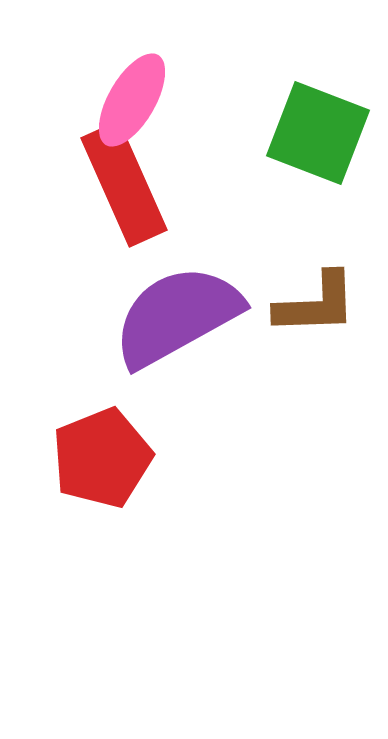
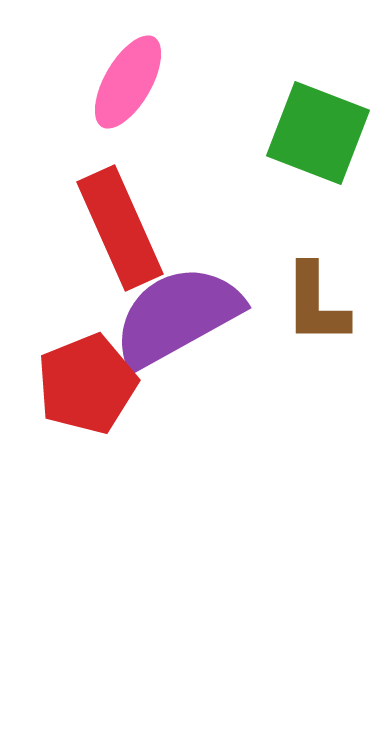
pink ellipse: moved 4 px left, 18 px up
red rectangle: moved 4 px left, 44 px down
brown L-shape: rotated 92 degrees clockwise
red pentagon: moved 15 px left, 74 px up
